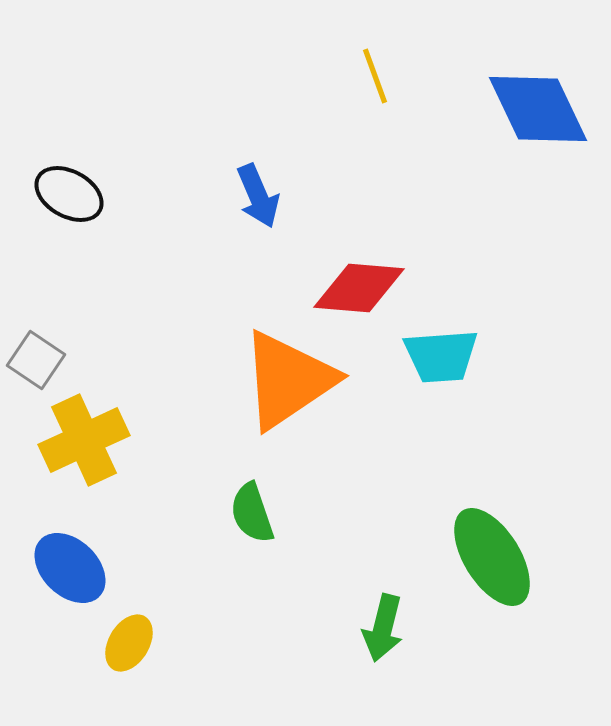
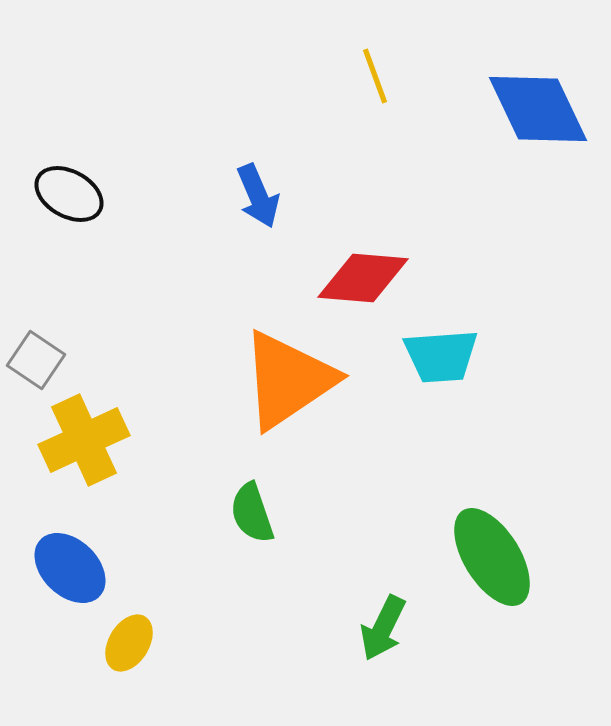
red diamond: moved 4 px right, 10 px up
green arrow: rotated 12 degrees clockwise
